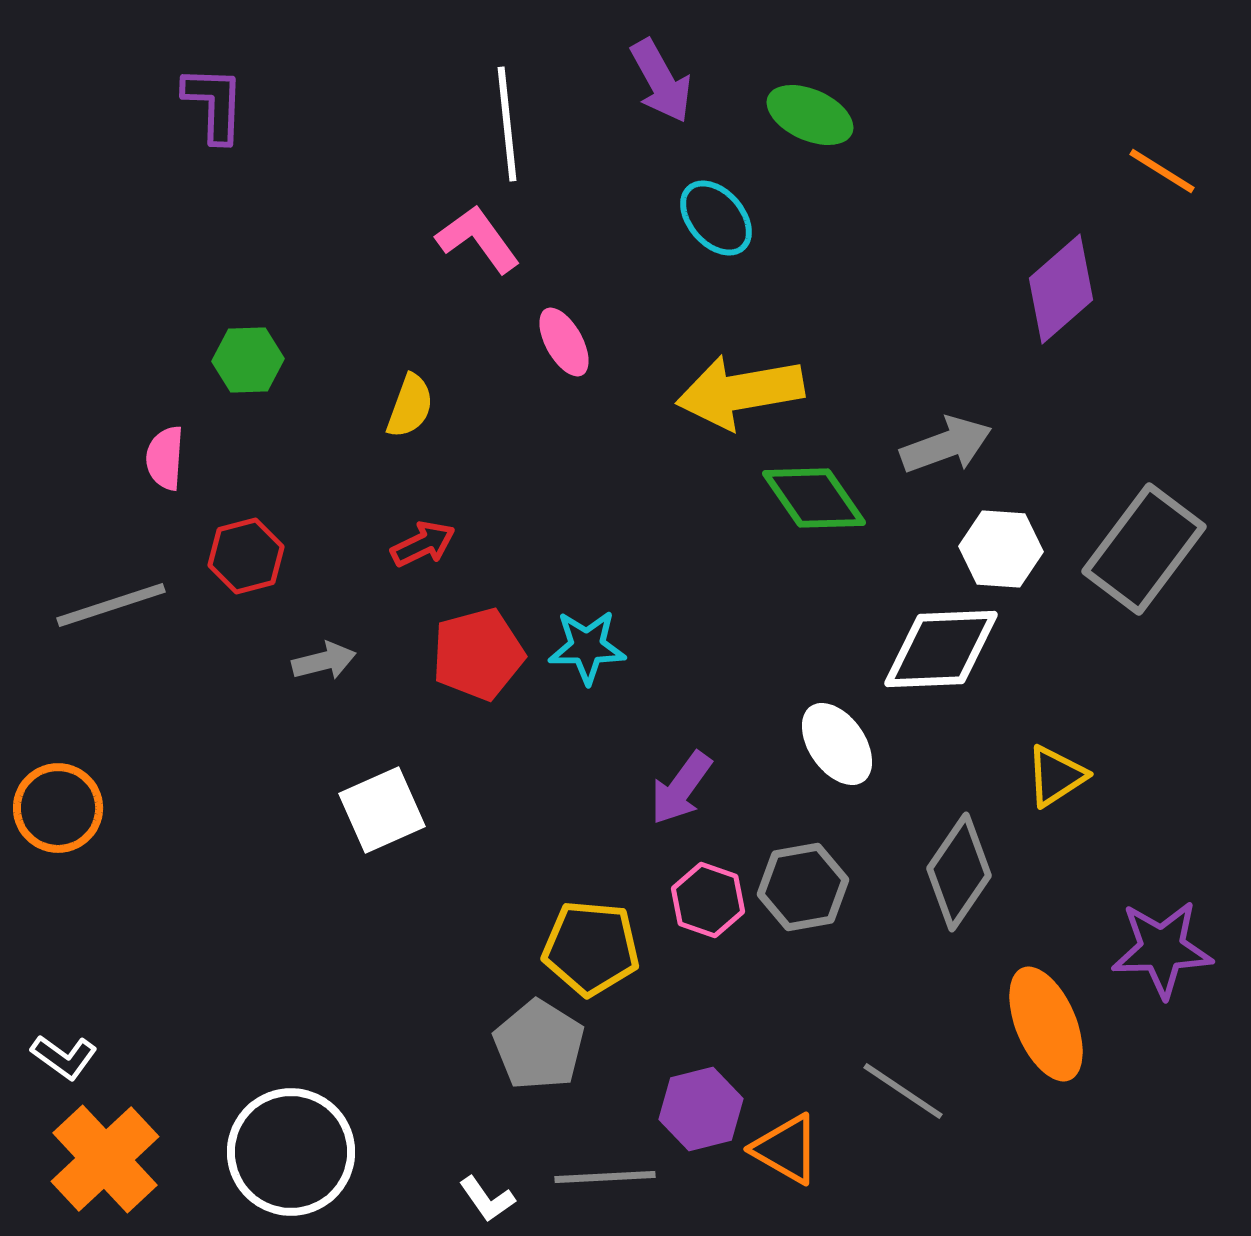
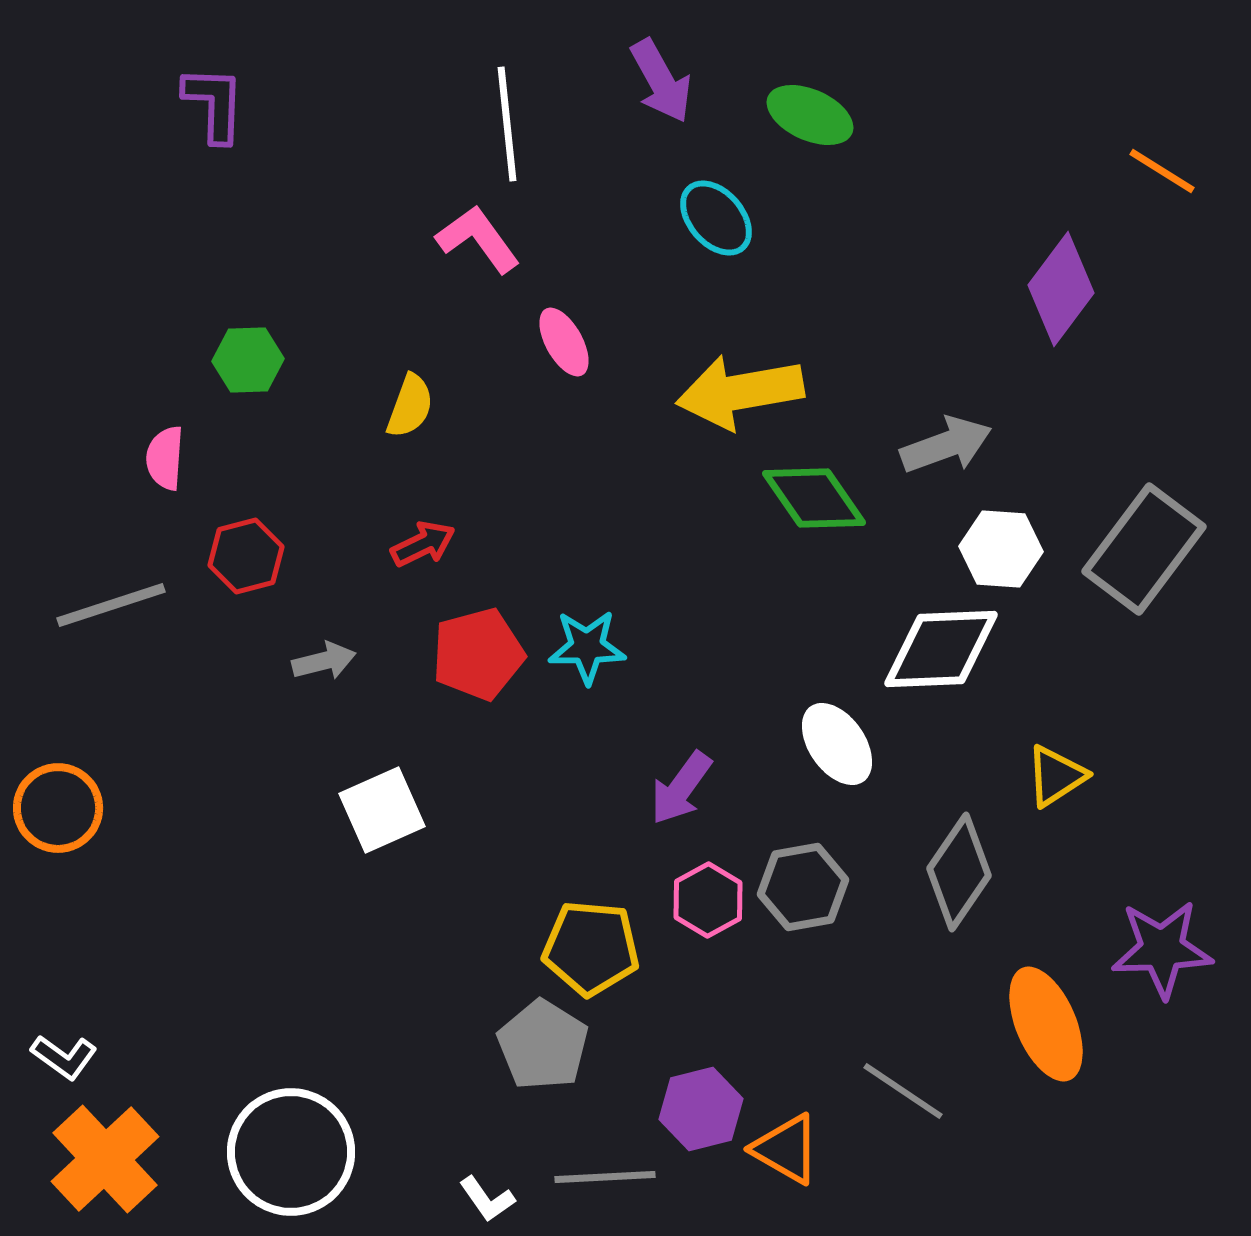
purple diamond at (1061, 289): rotated 12 degrees counterclockwise
pink hexagon at (708, 900): rotated 12 degrees clockwise
gray pentagon at (539, 1045): moved 4 px right
